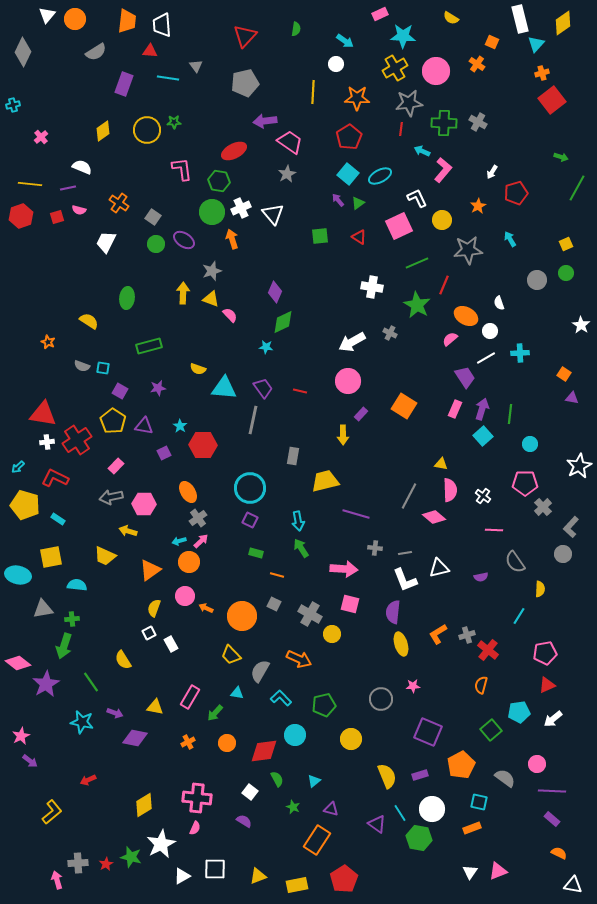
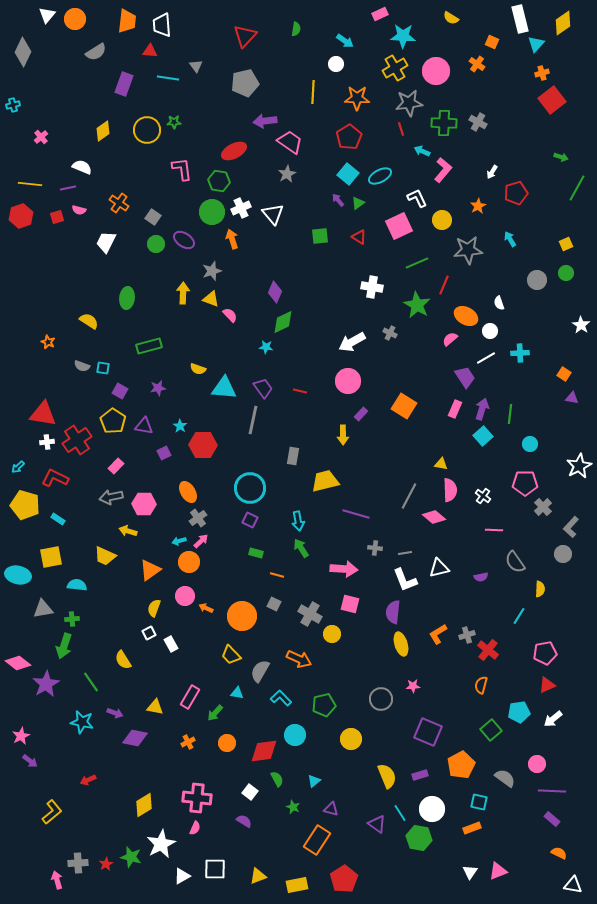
red line at (401, 129): rotated 24 degrees counterclockwise
